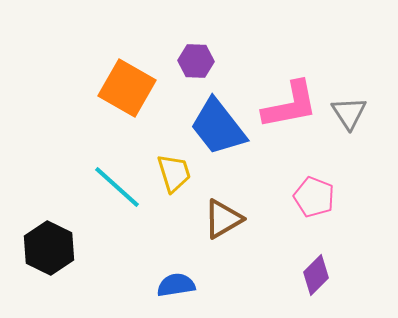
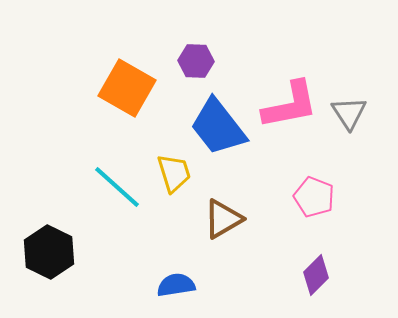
black hexagon: moved 4 px down
